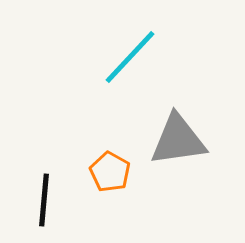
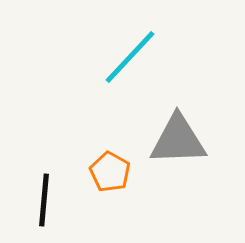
gray triangle: rotated 6 degrees clockwise
